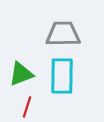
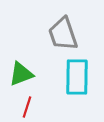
gray trapezoid: rotated 108 degrees counterclockwise
cyan rectangle: moved 15 px right, 1 px down
